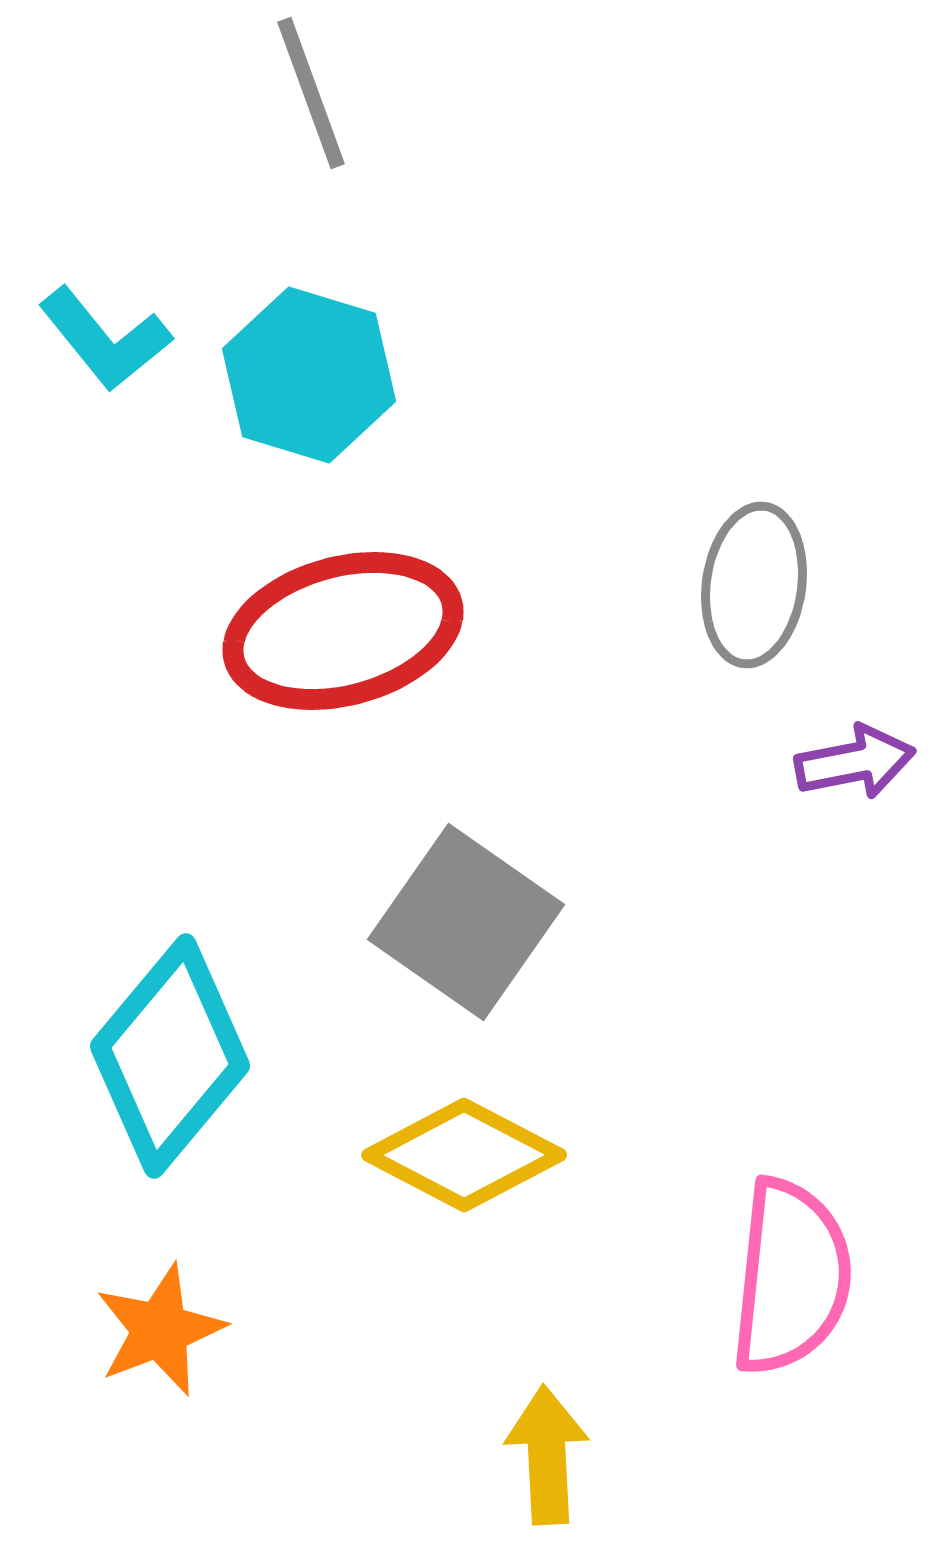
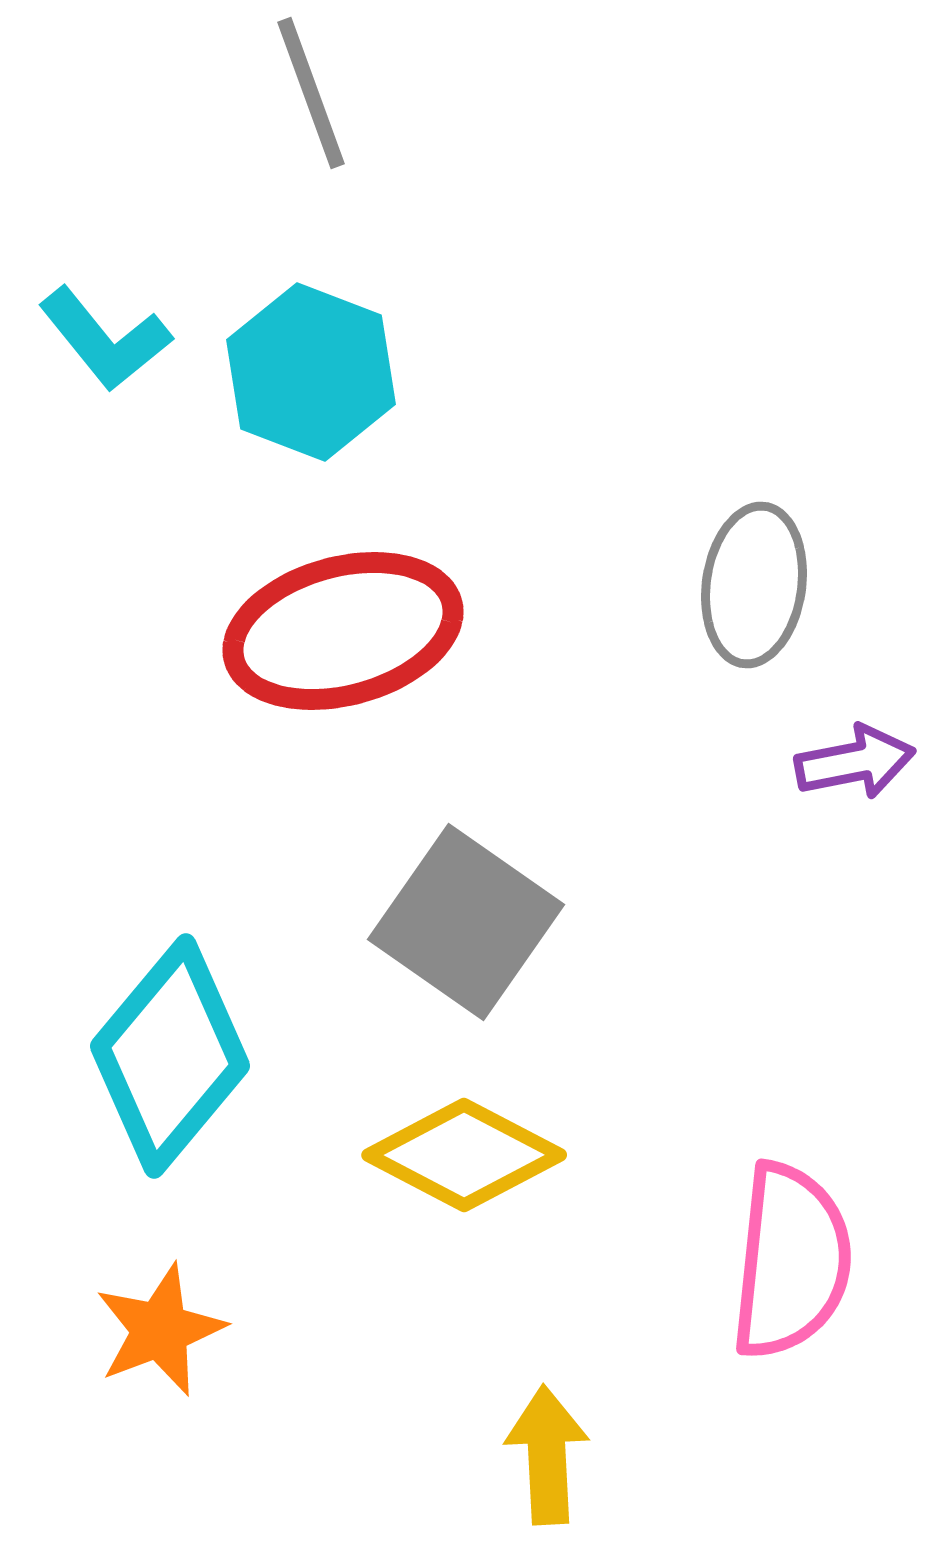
cyan hexagon: moved 2 px right, 3 px up; rotated 4 degrees clockwise
pink semicircle: moved 16 px up
